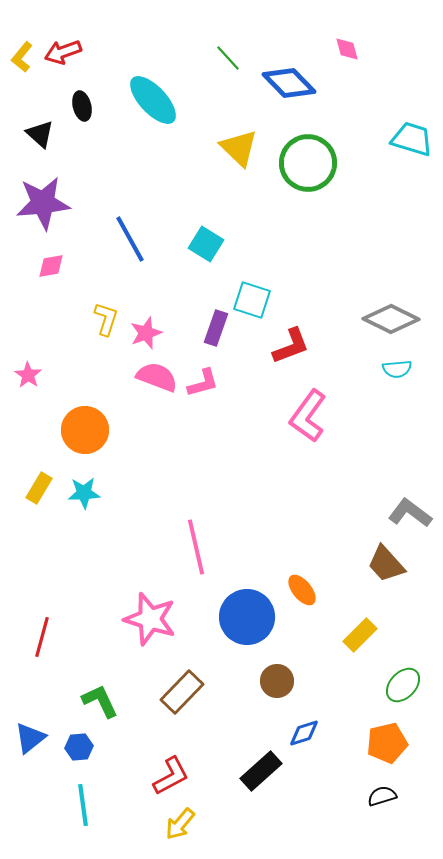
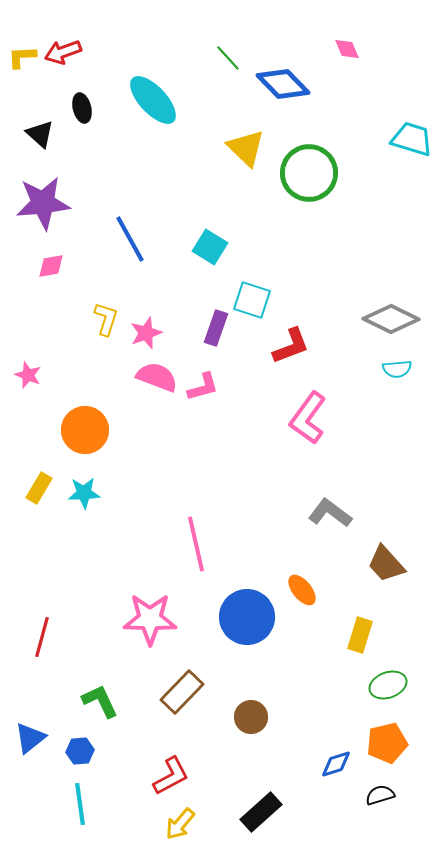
pink diamond at (347, 49): rotated 8 degrees counterclockwise
yellow L-shape at (22, 57): rotated 48 degrees clockwise
blue diamond at (289, 83): moved 6 px left, 1 px down
black ellipse at (82, 106): moved 2 px down
yellow triangle at (239, 148): moved 7 px right
green circle at (308, 163): moved 1 px right, 10 px down
cyan square at (206, 244): moved 4 px right, 3 px down
pink star at (28, 375): rotated 12 degrees counterclockwise
pink L-shape at (203, 383): moved 4 px down
pink L-shape at (308, 416): moved 2 px down
gray L-shape at (410, 513): moved 80 px left
pink line at (196, 547): moved 3 px up
pink star at (150, 619): rotated 16 degrees counterclockwise
yellow rectangle at (360, 635): rotated 28 degrees counterclockwise
brown circle at (277, 681): moved 26 px left, 36 px down
green ellipse at (403, 685): moved 15 px left; rotated 27 degrees clockwise
blue diamond at (304, 733): moved 32 px right, 31 px down
blue hexagon at (79, 747): moved 1 px right, 4 px down
black rectangle at (261, 771): moved 41 px down
black semicircle at (382, 796): moved 2 px left, 1 px up
cyan line at (83, 805): moved 3 px left, 1 px up
